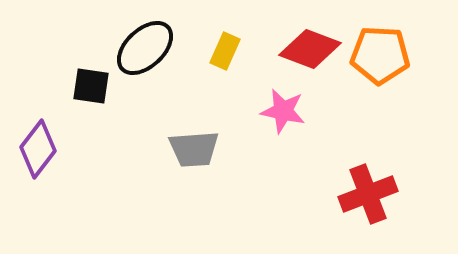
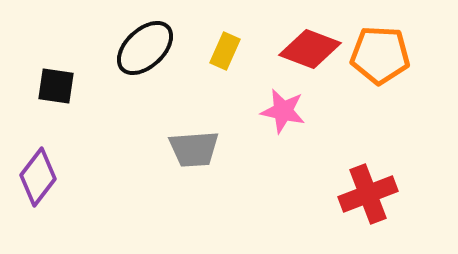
black square: moved 35 px left
purple diamond: moved 28 px down
